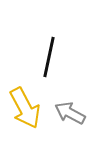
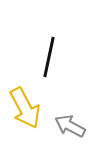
gray arrow: moved 13 px down
